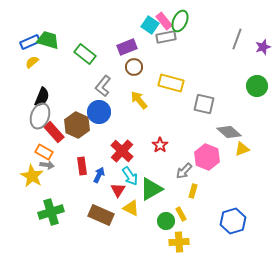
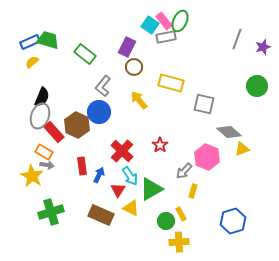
purple rectangle at (127, 47): rotated 42 degrees counterclockwise
